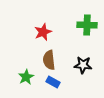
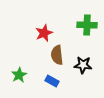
red star: moved 1 px right, 1 px down
brown semicircle: moved 8 px right, 5 px up
green star: moved 7 px left, 2 px up
blue rectangle: moved 1 px left, 1 px up
